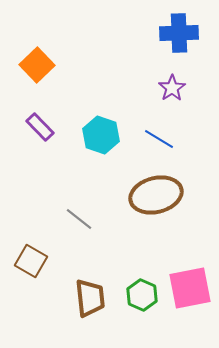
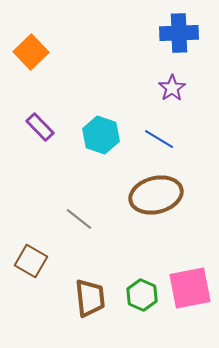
orange square: moved 6 px left, 13 px up
